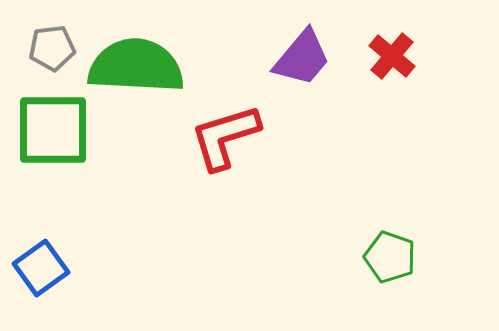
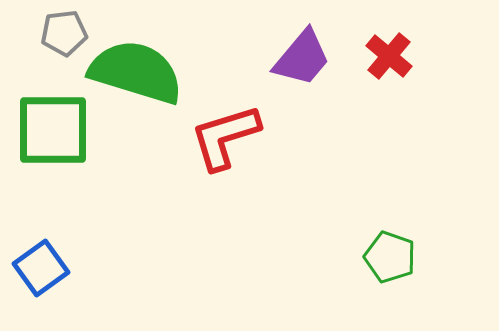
gray pentagon: moved 12 px right, 15 px up
red cross: moved 3 px left
green semicircle: moved 6 px down; rotated 14 degrees clockwise
